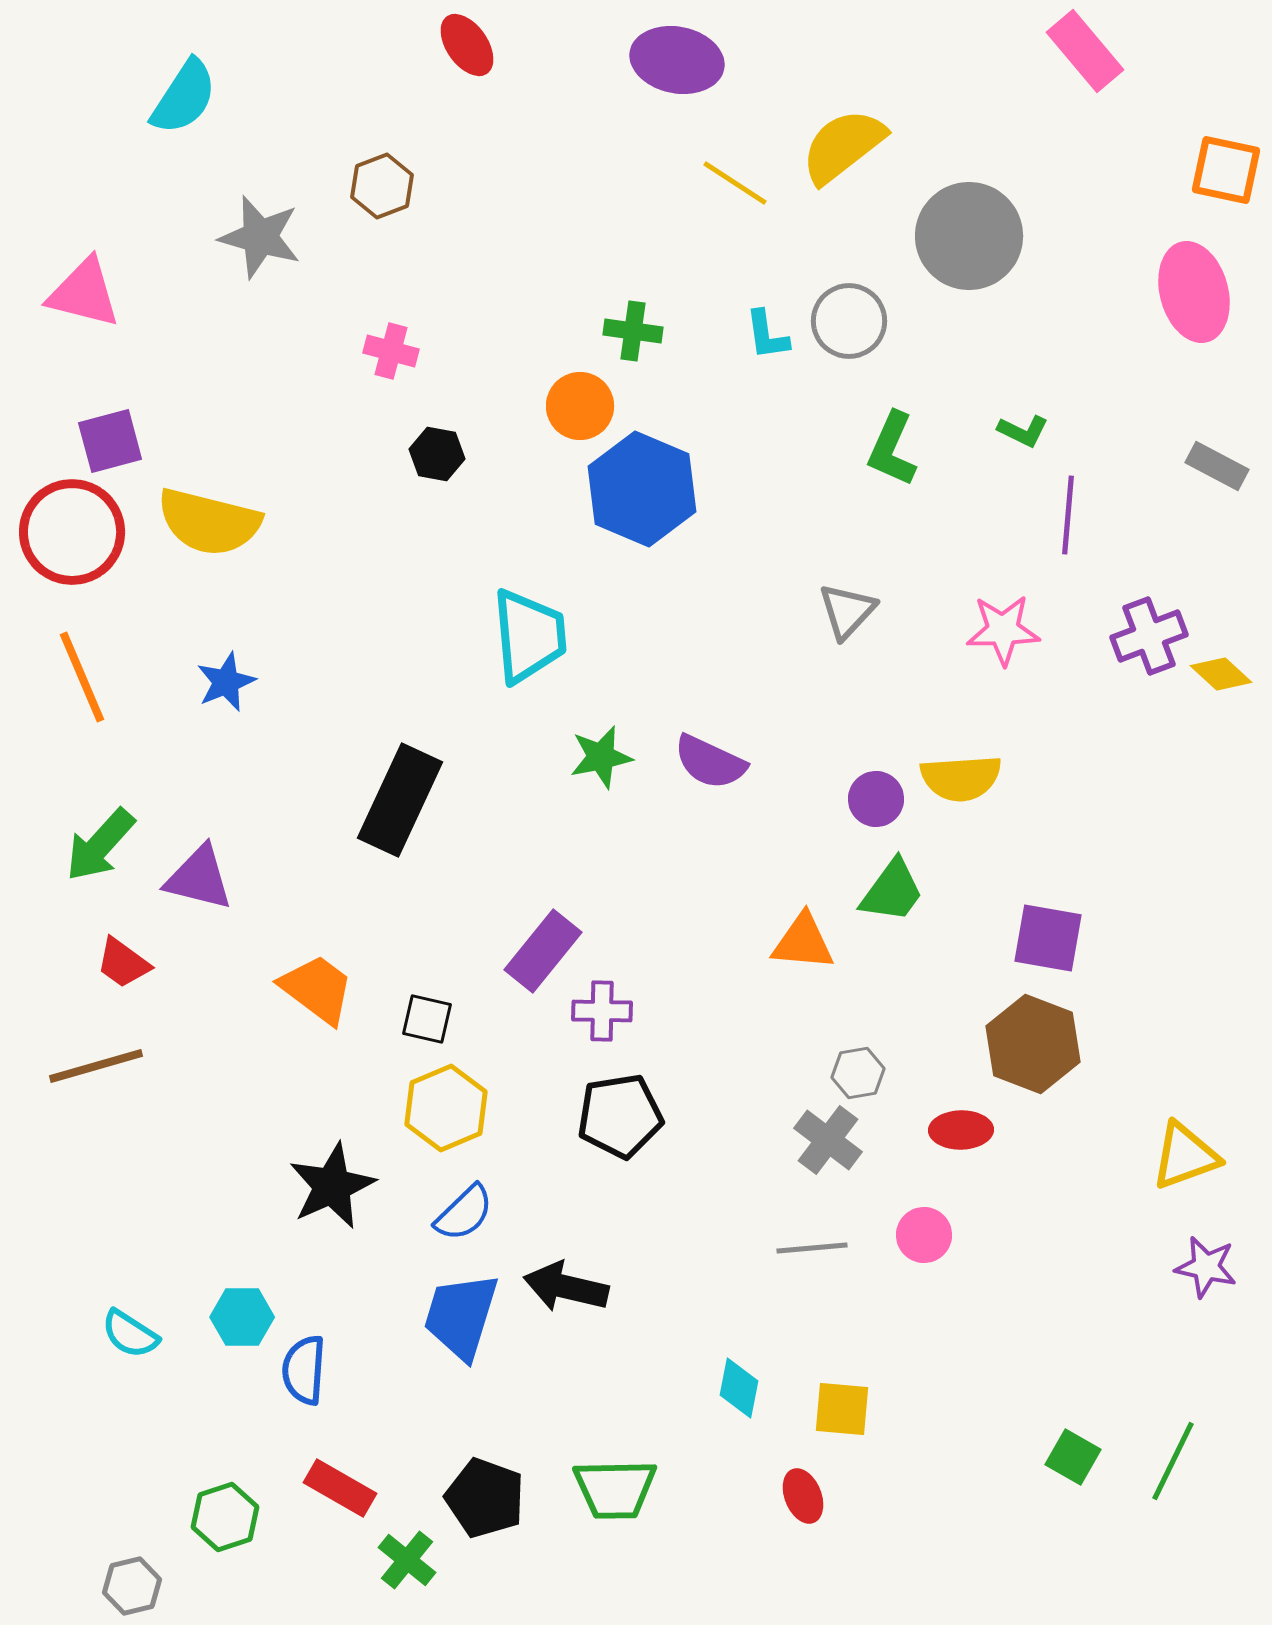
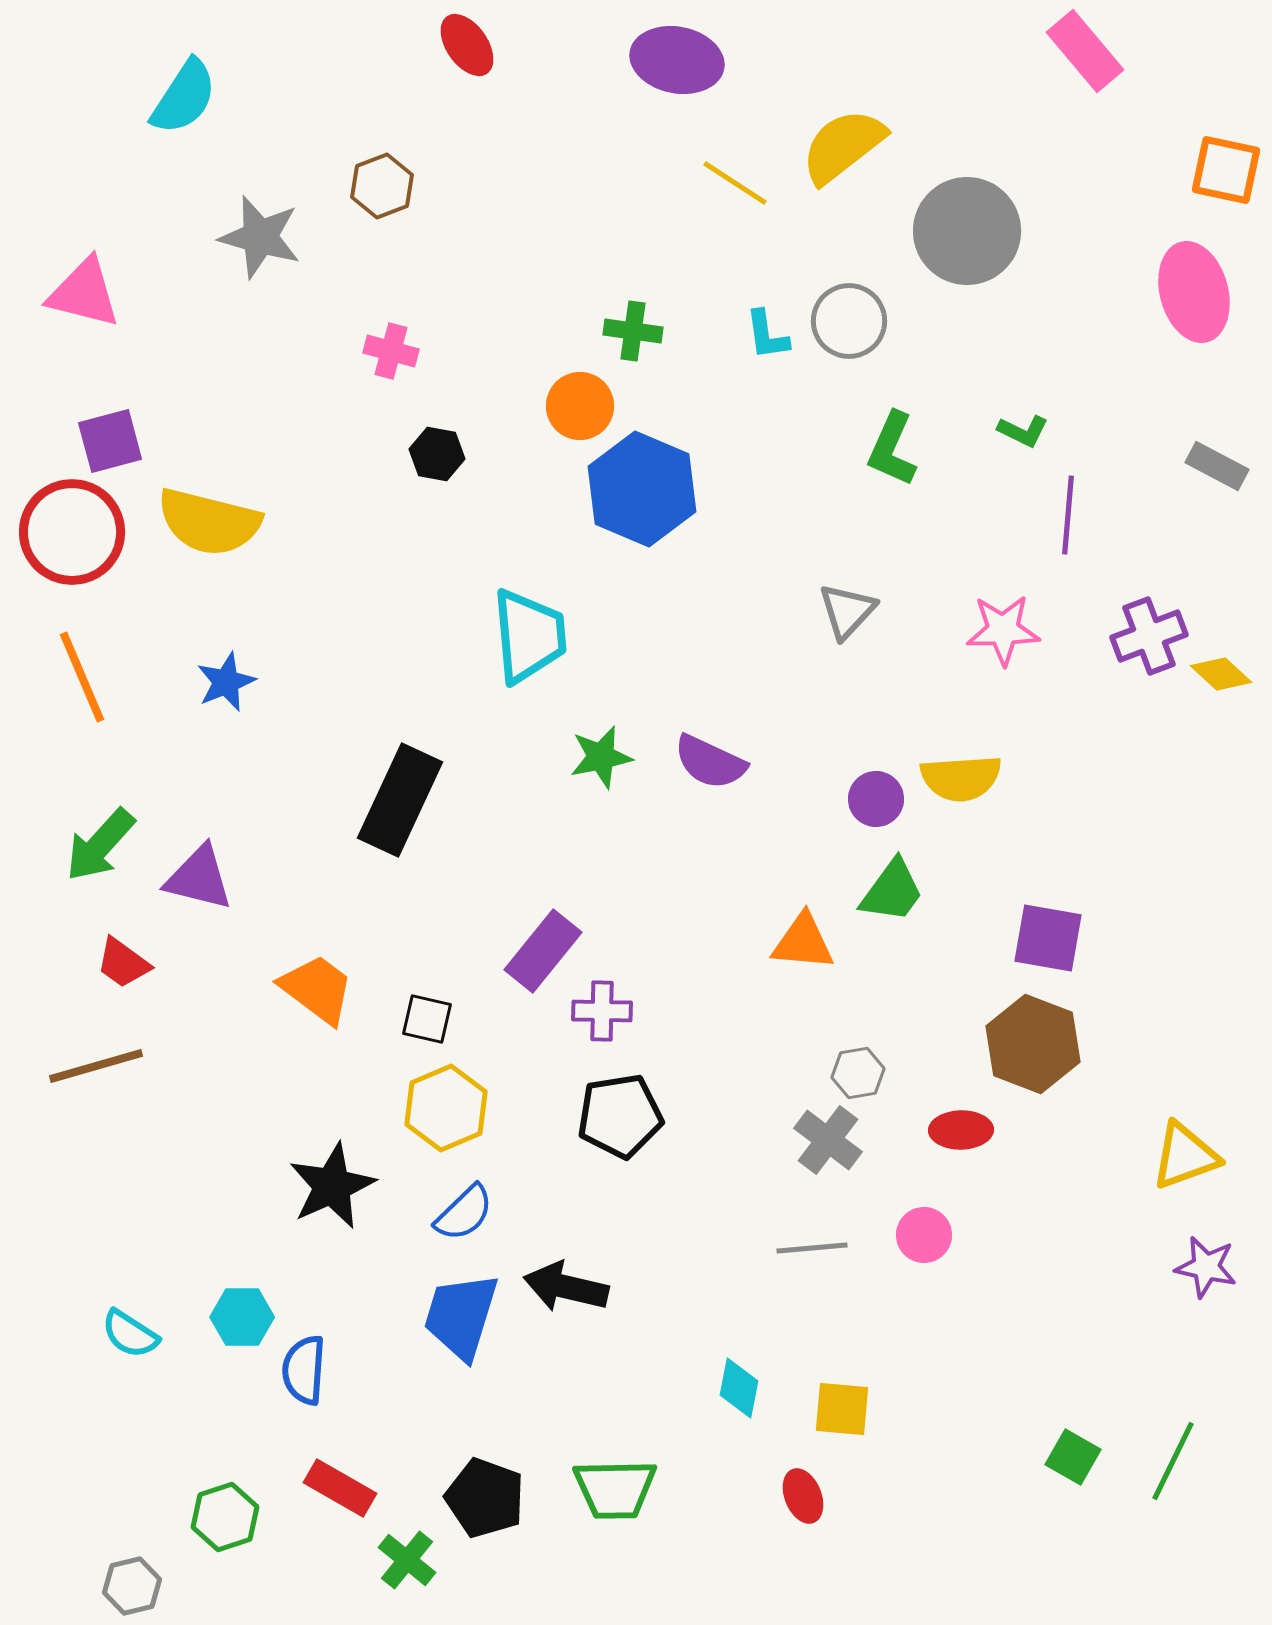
gray circle at (969, 236): moved 2 px left, 5 px up
